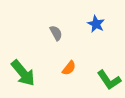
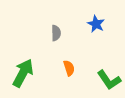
gray semicircle: rotated 28 degrees clockwise
orange semicircle: rotated 56 degrees counterclockwise
green arrow: rotated 112 degrees counterclockwise
